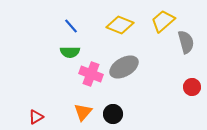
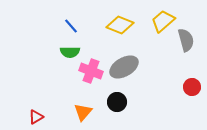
gray semicircle: moved 2 px up
pink cross: moved 3 px up
black circle: moved 4 px right, 12 px up
